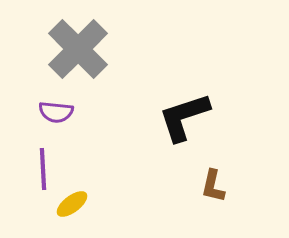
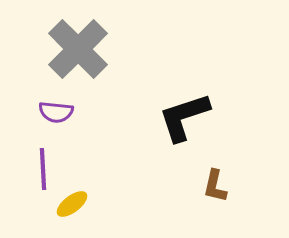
brown L-shape: moved 2 px right
